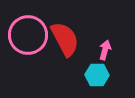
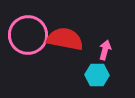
red semicircle: rotated 51 degrees counterclockwise
